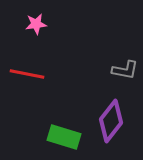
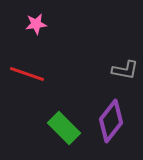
red line: rotated 8 degrees clockwise
green rectangle: moved 9 px up; rotated 28 degrees clockwise
